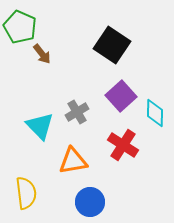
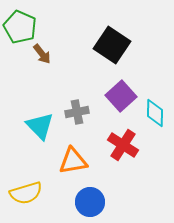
gray cross: rotated 20 degrees clockwise
yellow semicircle: rotated 80 degrees clockwise
